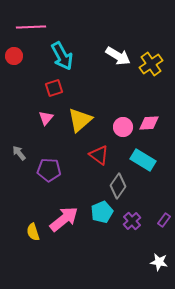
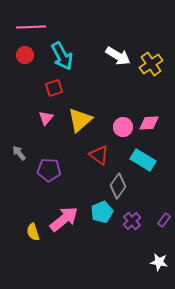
red circle: moved 11 px right, 1 px up
